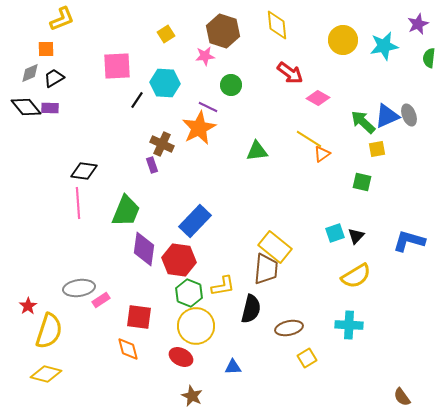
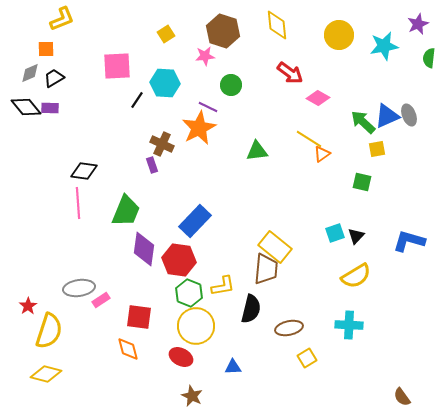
yellow circle at (343, 40): moved 4 px left, 5 px up
